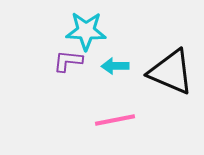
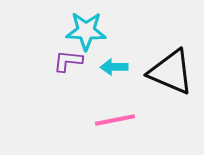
cyan arrow: moved 1 px left, 1 px down
